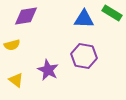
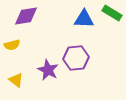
purple hexagon: moved 8 px left, 2 px down; rotated 15 degrees counterclockwise
